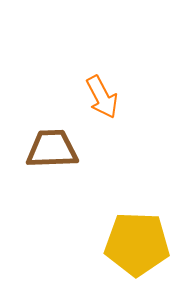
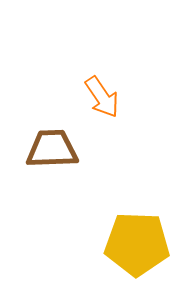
orange arrow: rotated 6 degrees counterclockwise
